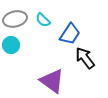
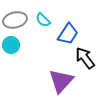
gray ellipse: moved 1 px down
blue trapezoid: moved 2 px left
purple triangle: moved 9 px right; rotated 36 degrees clockwise
